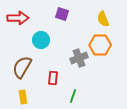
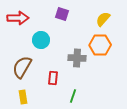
yellow semicircle: rotated 63 degrees clockwise
gray cross: moved 2 px left; rotated 24 degrees clockwise
